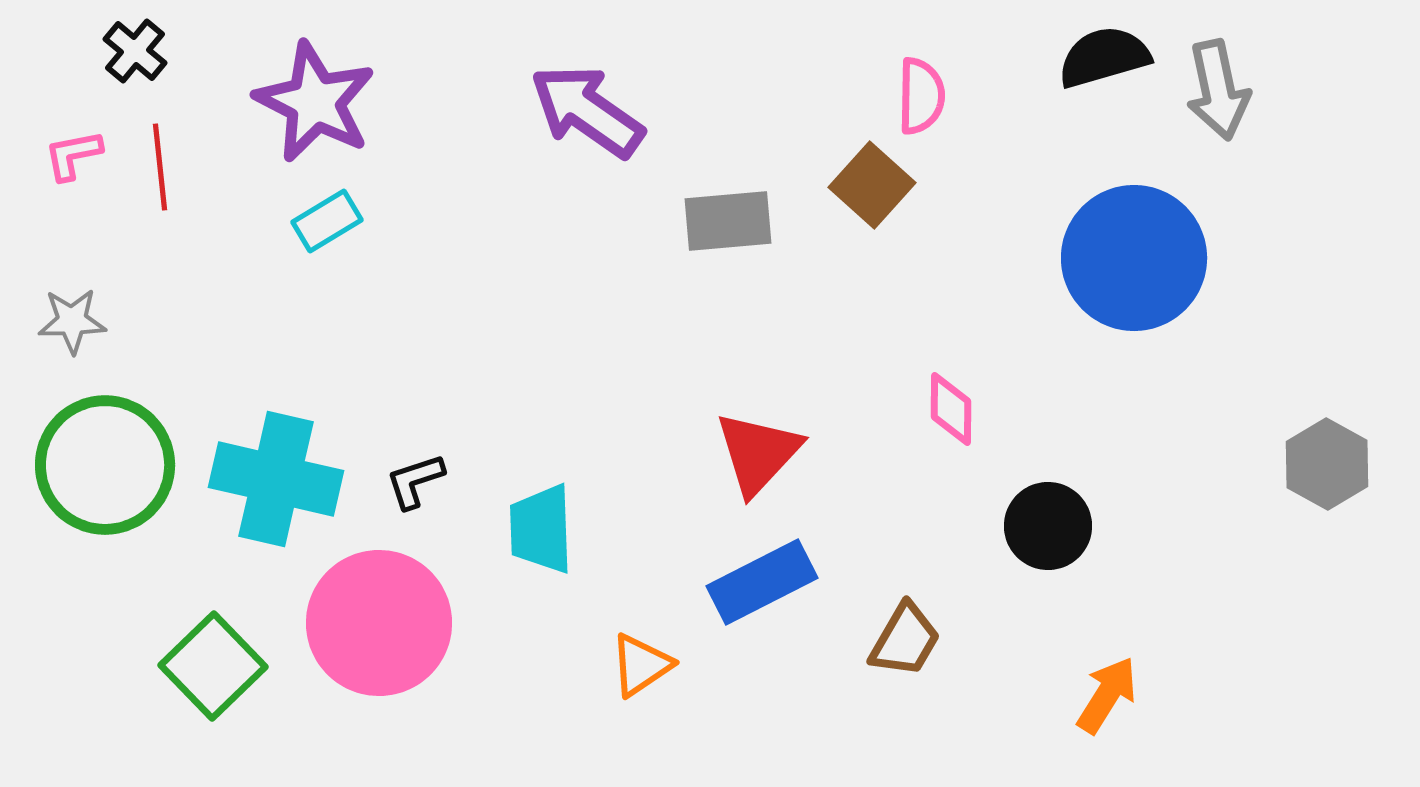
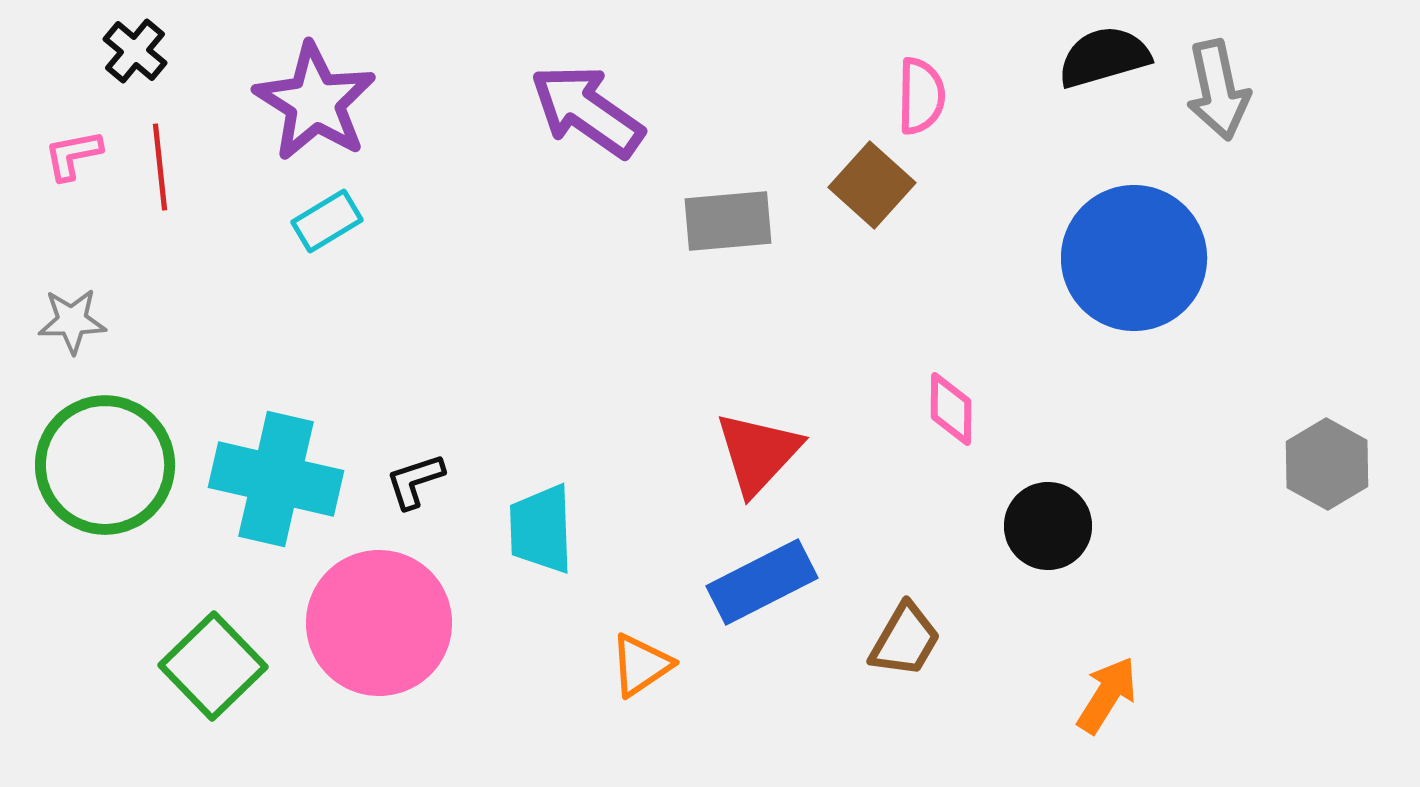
purple star: rotated 5 degrees clockwise
